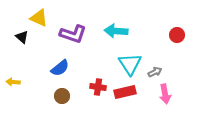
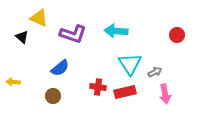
brown circle: moved 9 px left
